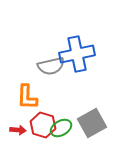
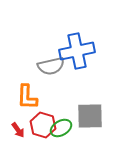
blue cross: moved 3 px up
gray square: moved 2 px left, 7 px up; rotated 28 degrees clockwise
red arrow: rotated 49 degrees clockwise
